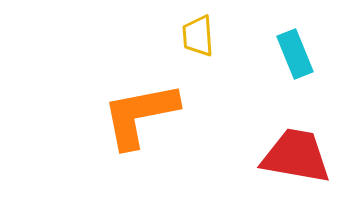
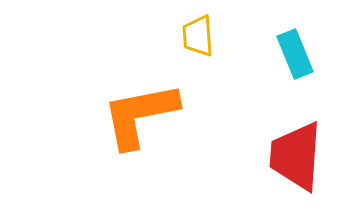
red trapezoid: rotated 96 degrees counterclockwise
